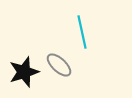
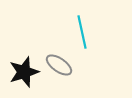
gray ellipse: rotated 8 degrees counterclockwise
